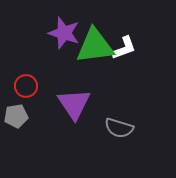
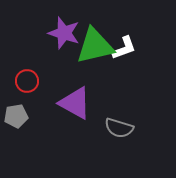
green triangle: rotated 6 degrees counterclockwise
red circle: moved 1 px right, 5 px up
purple triangle: moved 1 px right, 1 px up; rotated 27 degrees counterclockwise
